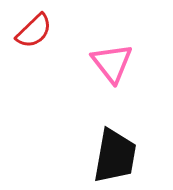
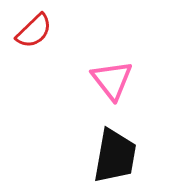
pink triangle: moved 17 px down
